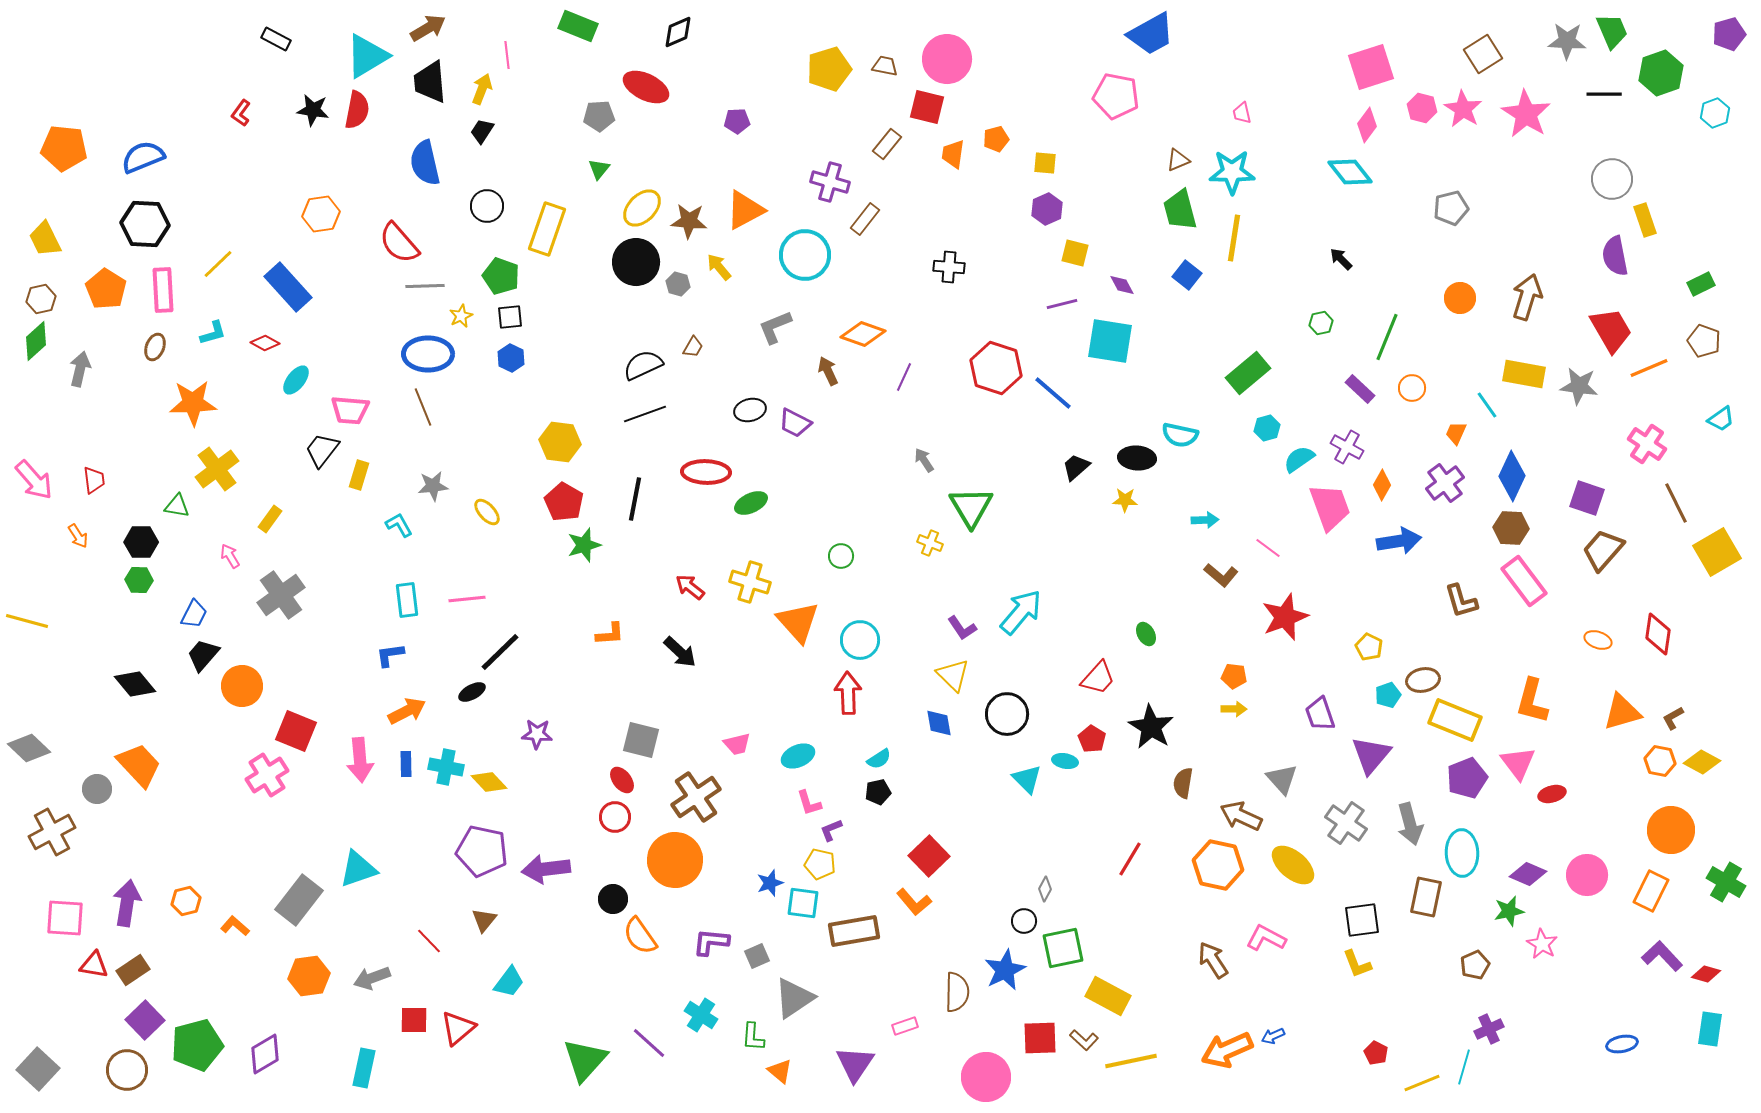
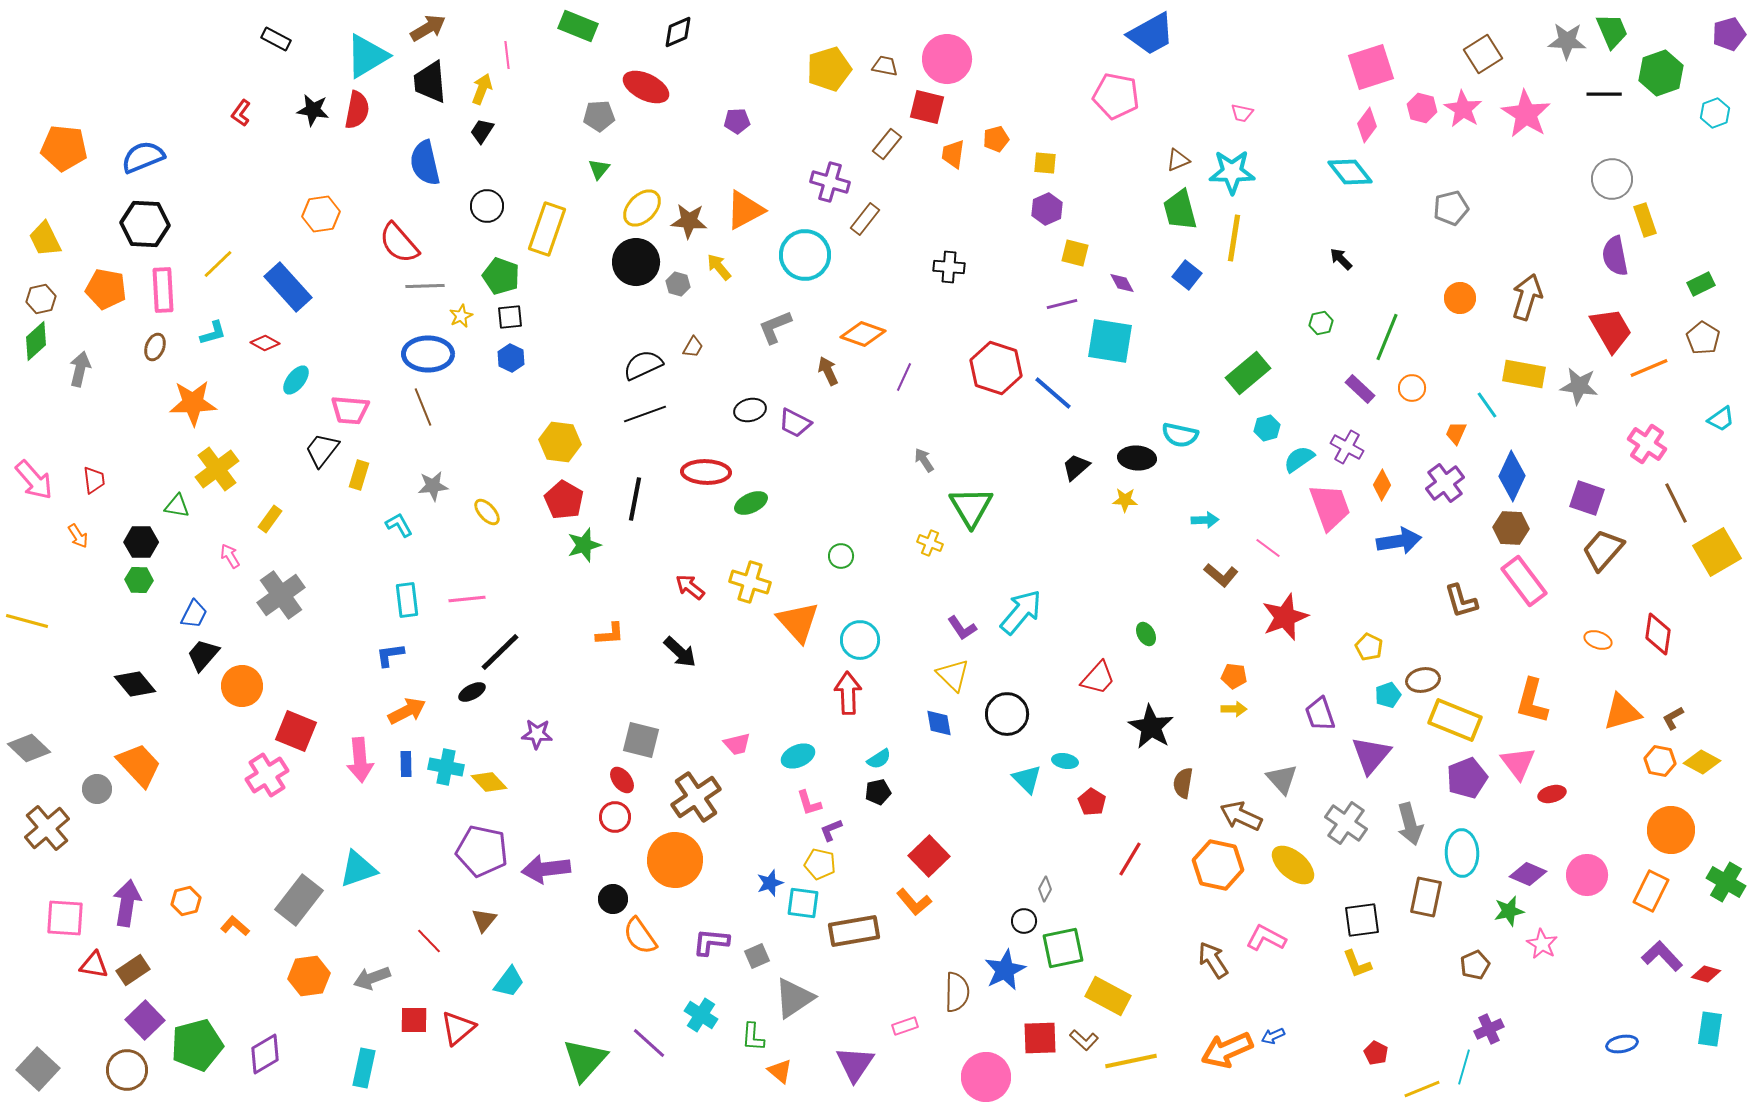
pink trapezoid at (1242, 113): rotated 65 degrees counterclockwise
purple diamond at (1122, 285): moved 2 px up
orange pentagon at (106, 289): rotated 21 degrees counterclockwise
brown pentagon at (1704, 341): moved 1 px left, 3 px up; rotated 12 degrees clockwise
red pentagon at (564, 502): moved 2 px up
red pentagon at (1092, 739): moved 63 px down
brown cross at (52, 832): moved 5 px left, 4 px up; rotated 12 degrees counterclockwise
yellow line at (1422, 1083): moved 6 px down
